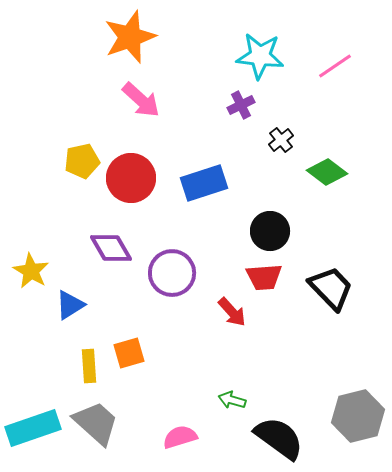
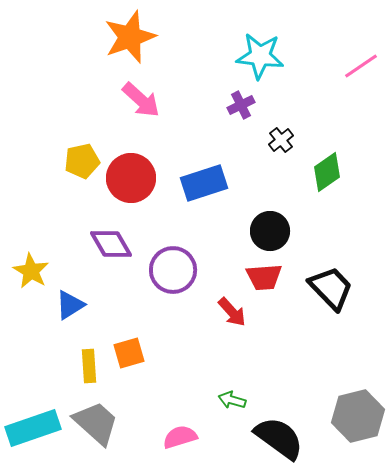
pink line: moved 26 px right
green diamond: rotated 72 degrees counterclockwise
purple diamond: moved 4 px up
purple circle: moved 1 px right, 3 px up
